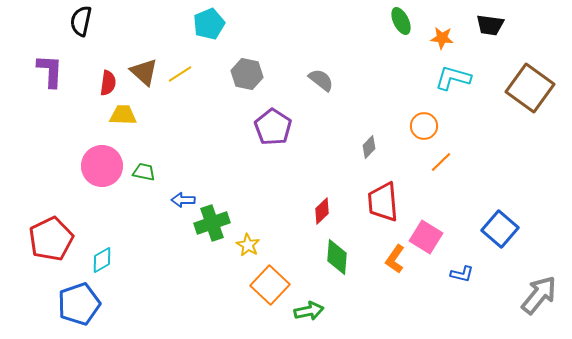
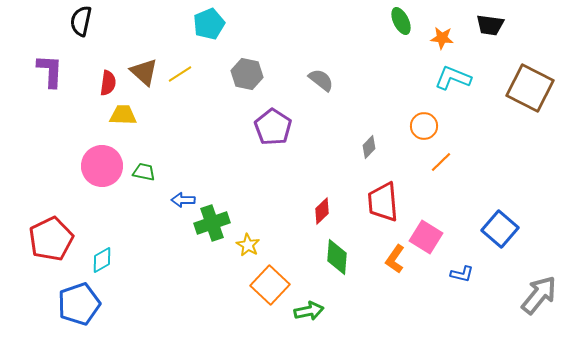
cyan L-shape: rotated 6 degrees clockwise
brown square: rotated 9 degrees counterclockwise
